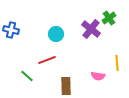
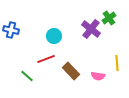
cyan circle: moved 2 px left, 2 px down
red line: moved 1 px left, 1 px up
brown rectangle: moved 5 px right, 15 px up; rotated 42 degrees counterclockwise
